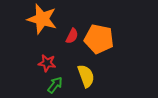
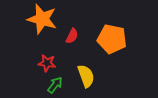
orange pentagon: moved 13 px right
